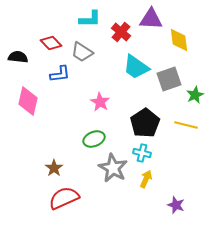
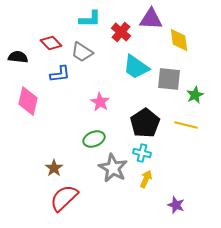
gray square: rotated 25 degrees clockwise
red semicircle: rotated 20 degrees counterclockwise
